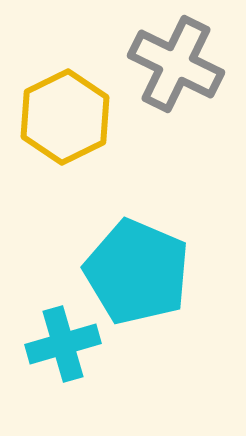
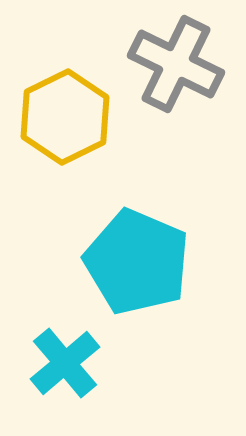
cyan pentagon: moved 10 px up
cyan cross: moved 2 px right, 19 px down; rotated 24 degrees counterclockwise
